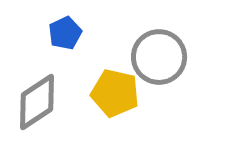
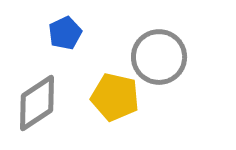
yellow pentagon: moved 4 px down
gray diamond: moved 1 px down
